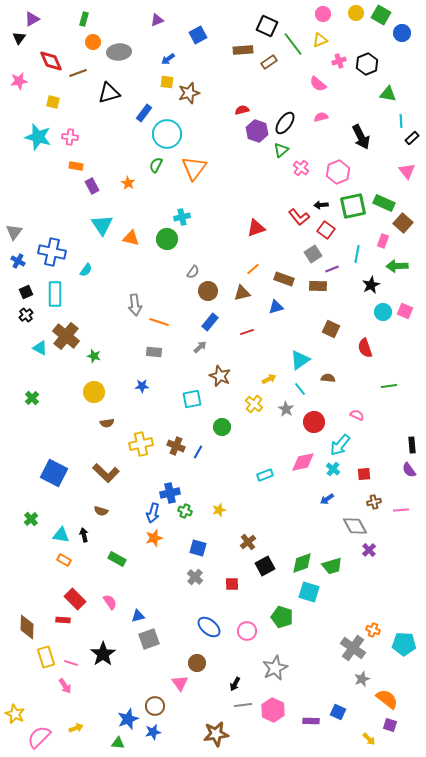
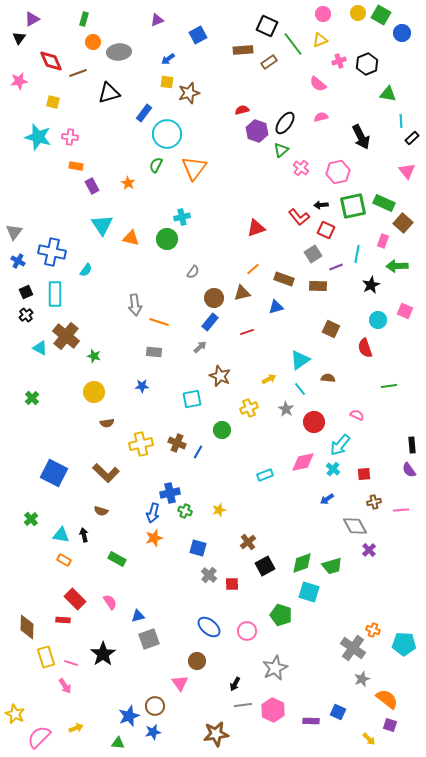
yellow circle at (356, 13): moved 2 px right
pink hexagon at (338, 172): rotated 10 degrees clockwise
red square at (326, 230): rotated 12 degrees counterclockwise
purple line at (332, 269): moved 4 px right, 2 px up
brown circle at (208, 291): moved 6 px right, 7 px down
cyan circle at (383, 312): moved 5 px left, 8 px down
yellow cross at (254, 404): moved 5 px left, 4 px down; rotated 30 degrees clockwise
green circle at (222, 427): moved 3 px down
brown cross at (176, 446): moved 1 px right, 3 px up
gray cross at (195, 577): moved 14 px right, 2 px up
green pentagon at (282, 617): moved 1 px left, 2 px up
brown circle at (197, 663): moved 2 px up
blue star at (128, 719): moved 1 px right, 3 px up
